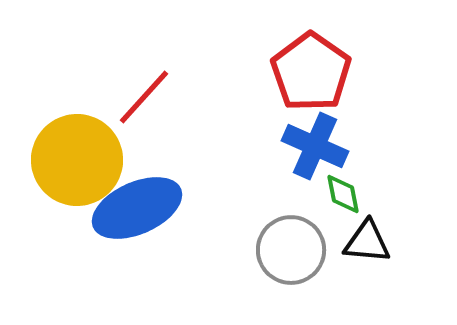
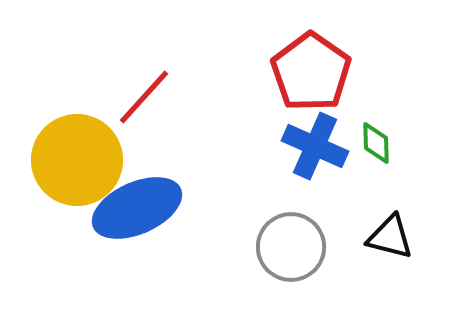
green diamond: moved 33 px right, 51 px up; rotated 9 degrees clockwise
black triangle: moved 23 px right, 5 px up; rotated 9 degrees clockwise
gray circle: moved 3 px up
